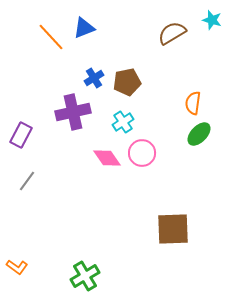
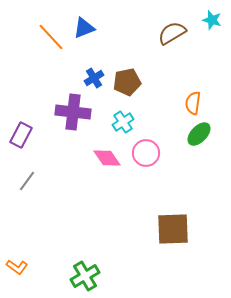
purple cross: rotated 20 degrees clockwise
pink circle: moved 4 px right
